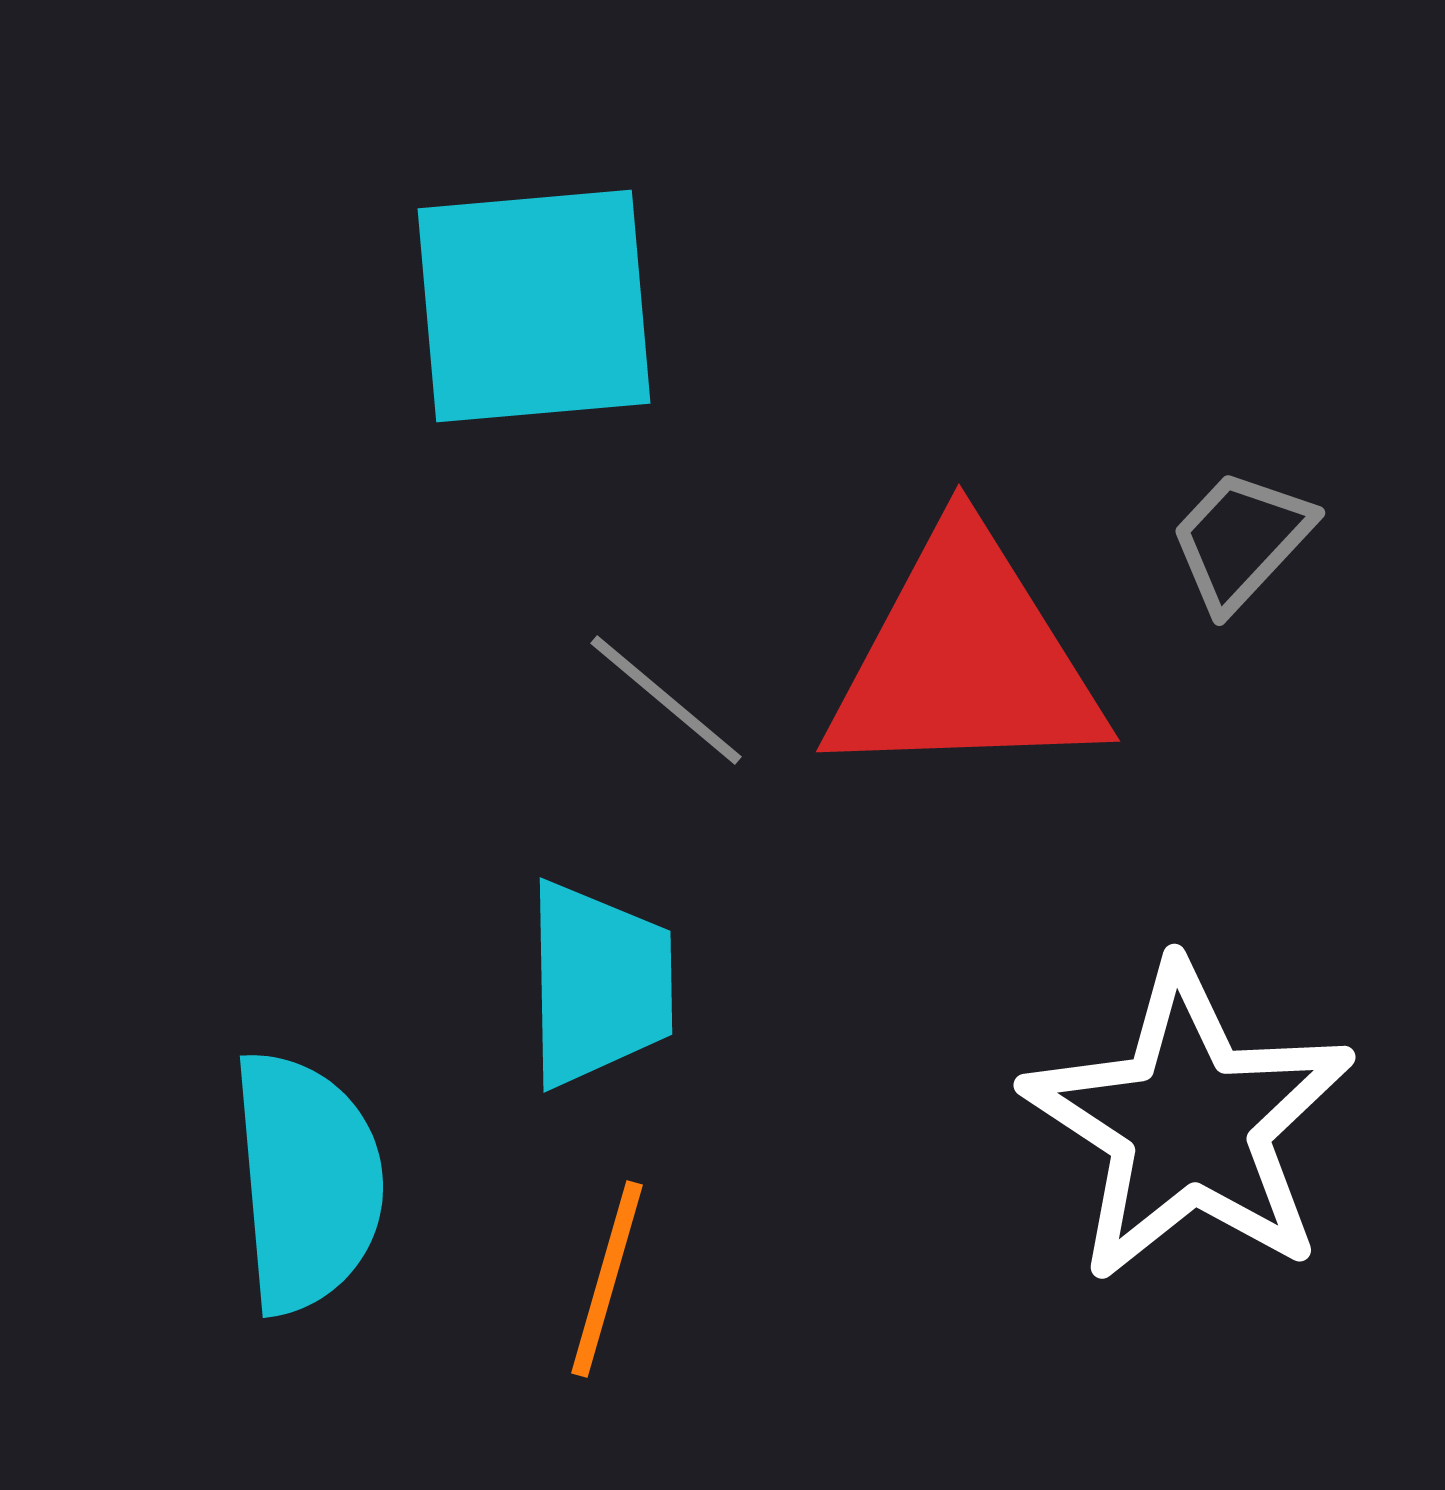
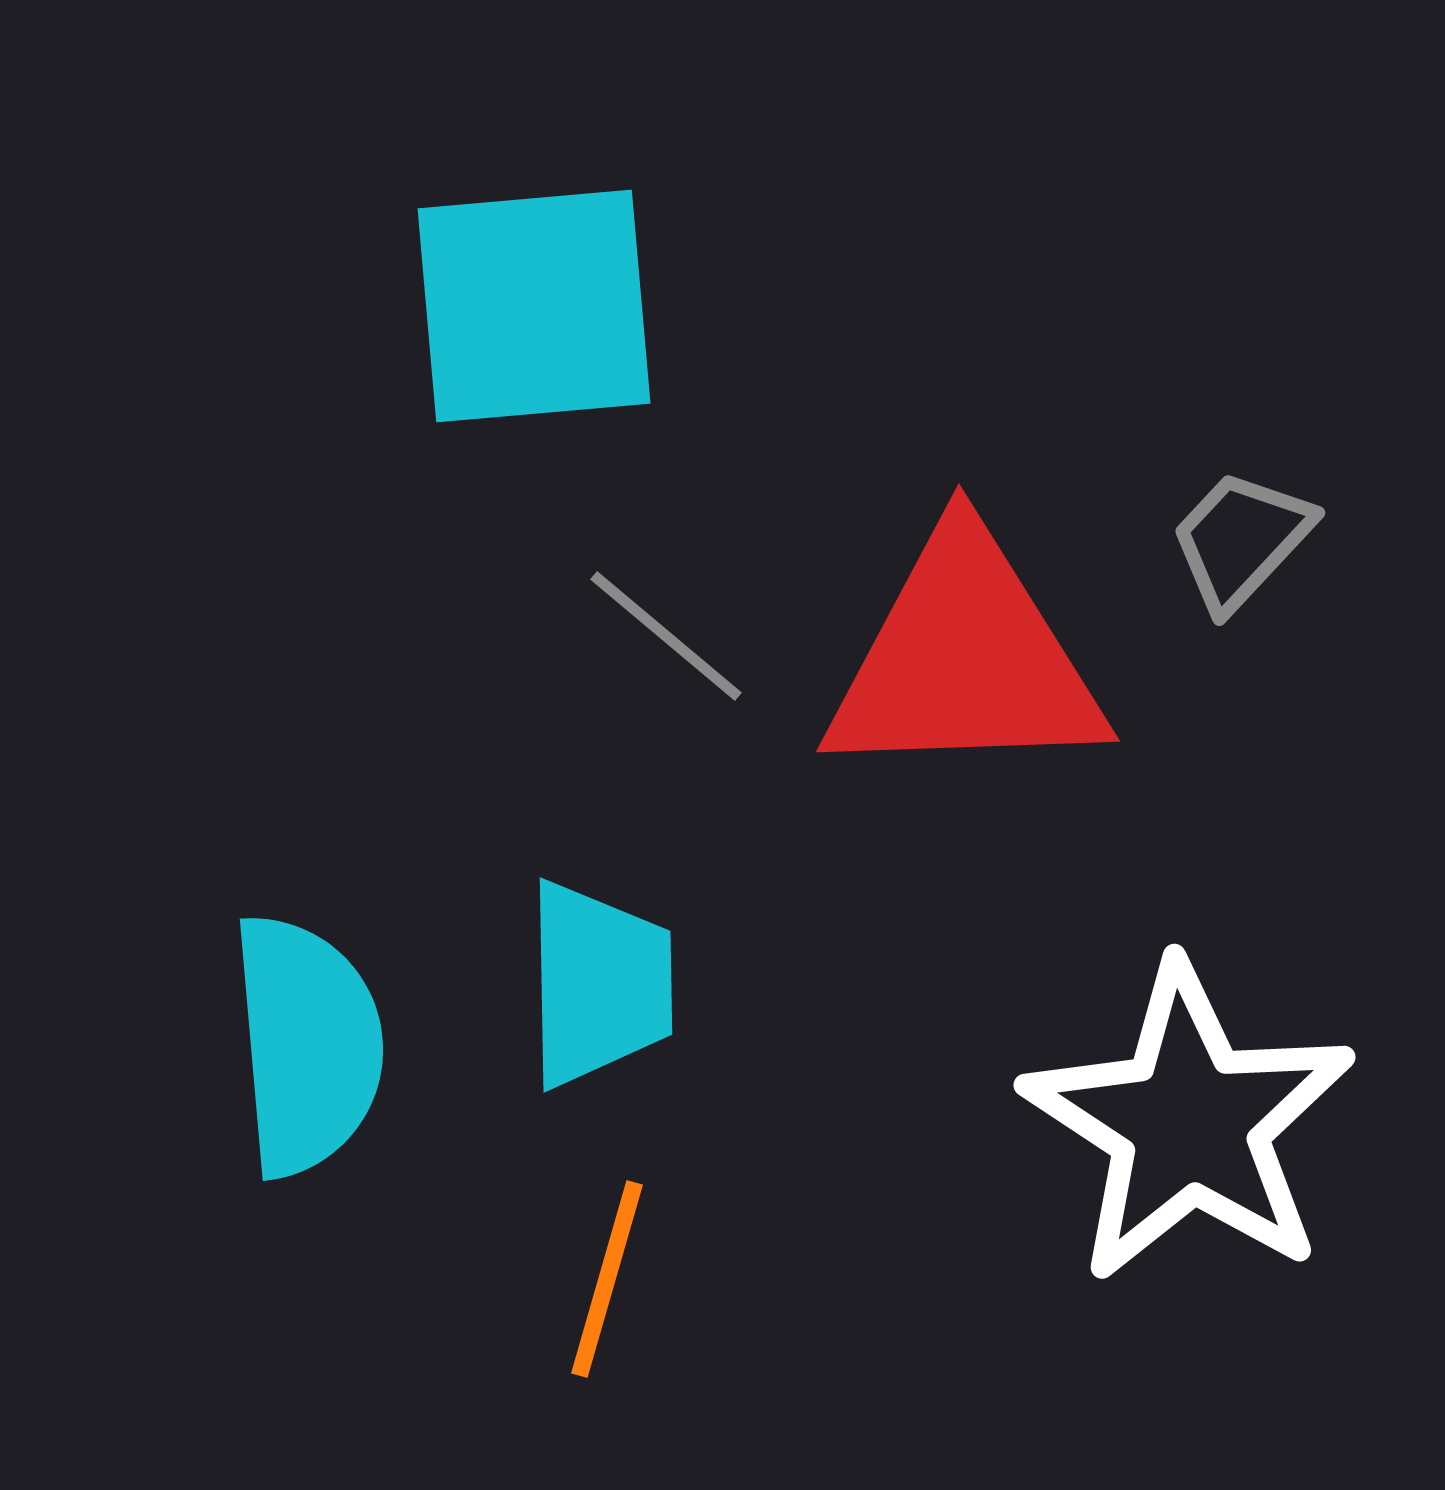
gray line: moved 64 px up
cyan semicircle: moved 137 px up
